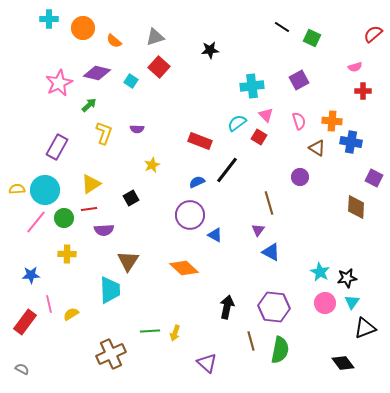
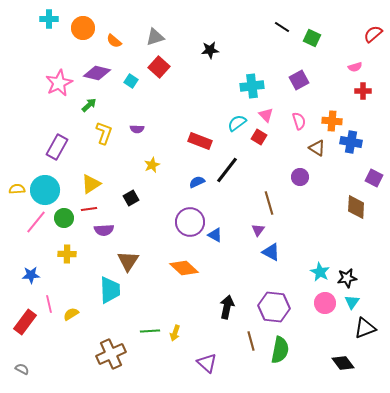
purple circle at (190, 215): moved 7 px down
